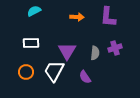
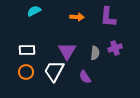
white rectangle: moved 4 px left, 7 px down
